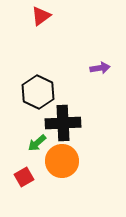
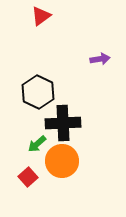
purple arrow: moved 9 px up
green arrow: moved 1 px down
red square: moved 4 px right; rotated 12 degrees counterclockwise
